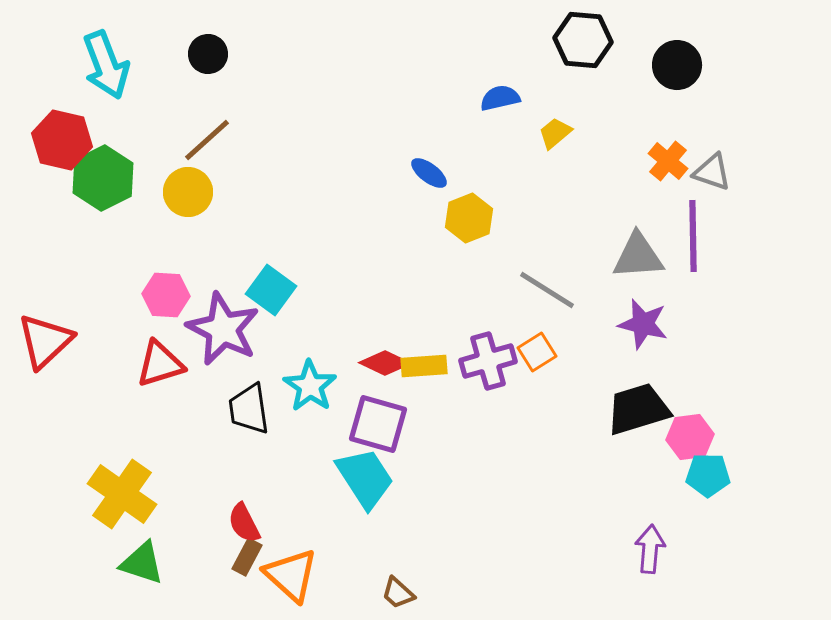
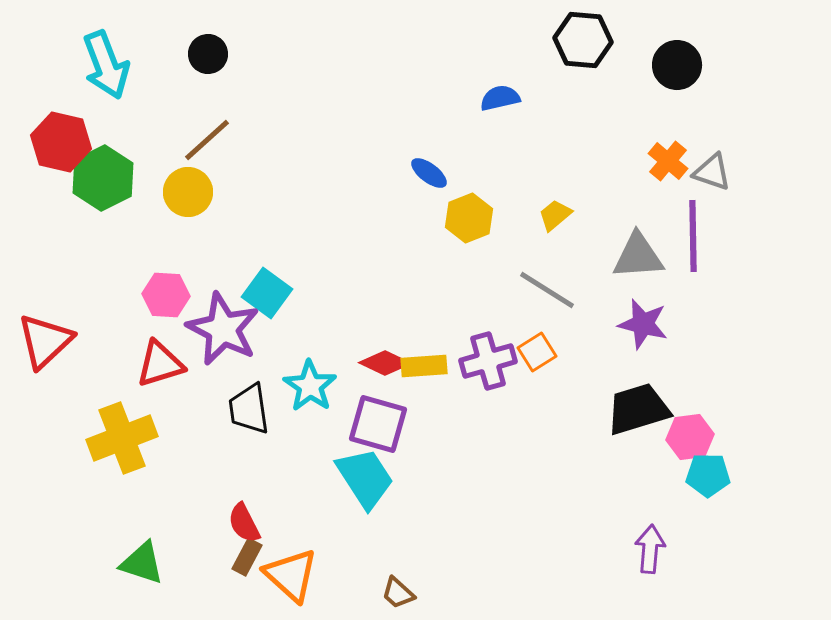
yellow trapezoid at (555, 133): moved 82 px down
red hexagon at (62, 140): moved 1 px left, 2 px down
cyan square at (271, 290): moved 4 px left, 3 px down
yellow cross at (122, 494): moved 56 px up; rotated 34 degrees clockwise
